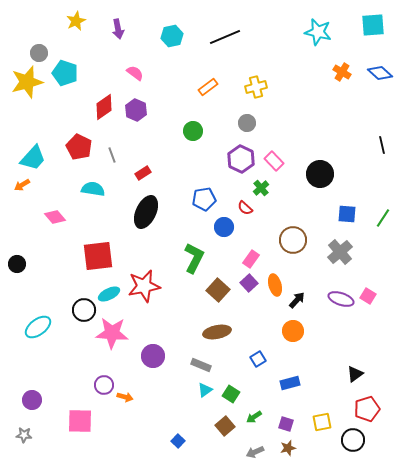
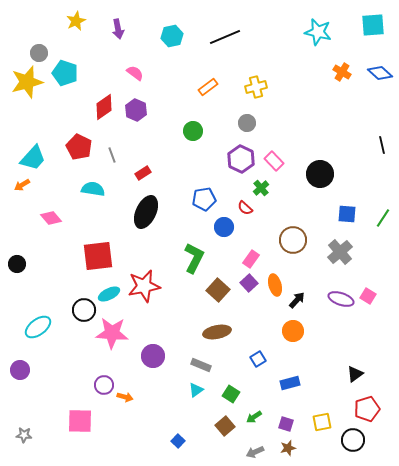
pink diamond at (55, 217): moved 4 px left, 1 px down
cyan triangle at (205, 390): moved 9 px left
purple circle at (32, 400): moved 12 px left, 30 px up
